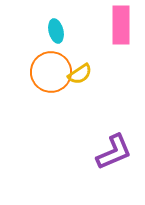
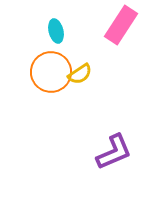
pink rectangle: rotated 33 degrees clockwise
